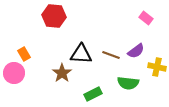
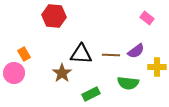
pink rectangle: moved 1 px right
brown line: rotated 18 degrees counterclockwise
yellow cross: rotated 12 degrees counterclockwise
green rectangle: moved 2 px left
